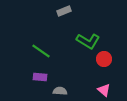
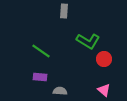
gray rectangle: rotated 64 degrees counterclockwise
